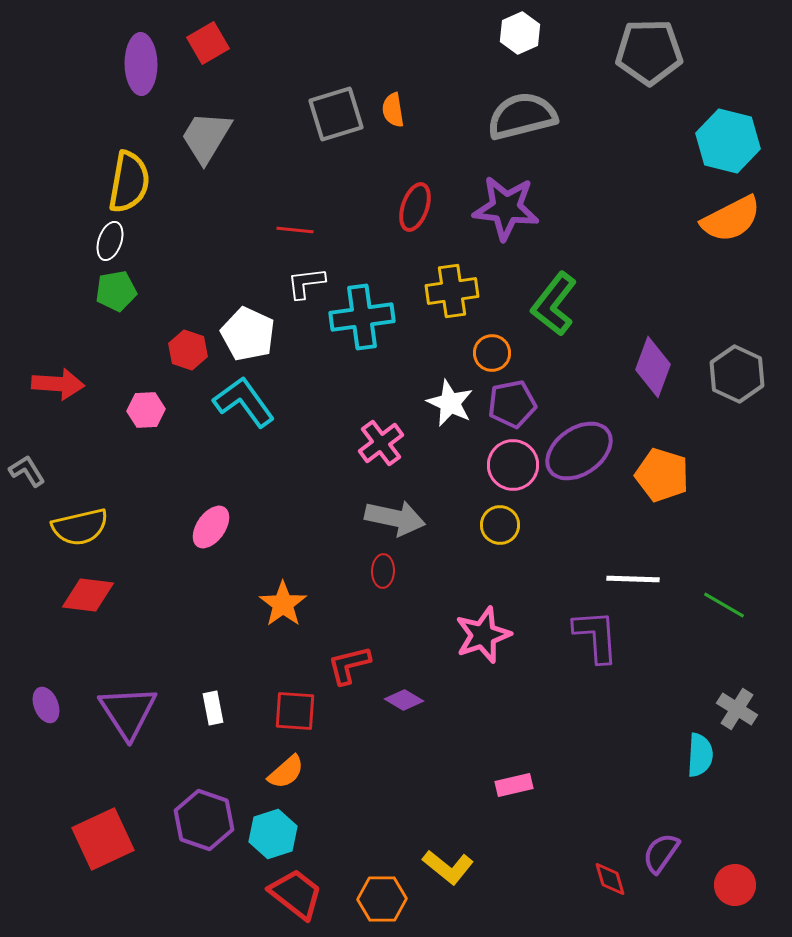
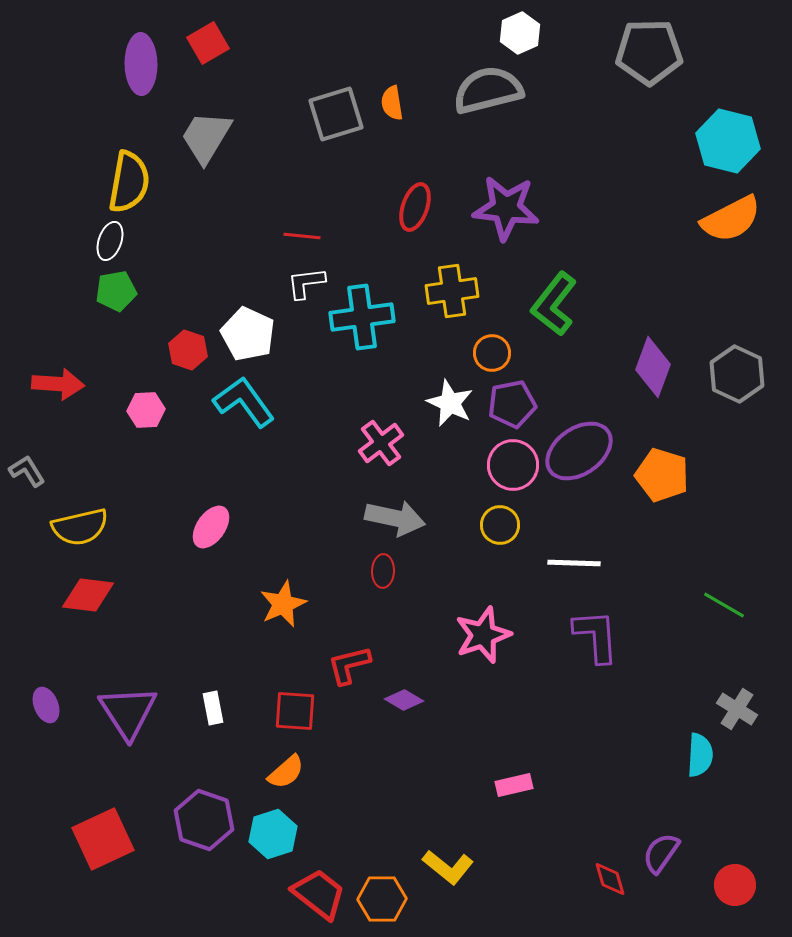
orange semicircle at (393, 110): moved 1 px left, 7 px up
gray semicircle at (522, 116): moved 34 px left, 26 px up
red line at (295, 230): moved 7 px right, 6 px down
white line at (633, 579): moved 59 px left, 16 px up
orange star at (283, 604): rotated 12 degrees clockwise
red trapezoid at (296, 894): moved 23 px right
